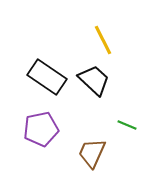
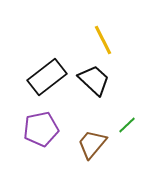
black rectangle: rotated 72 degrees counterclockwise
green line: rotated 66 degrees counterclockwise
brown trapezoid: moved 9 px up; rotated 16 degrees clockwise
